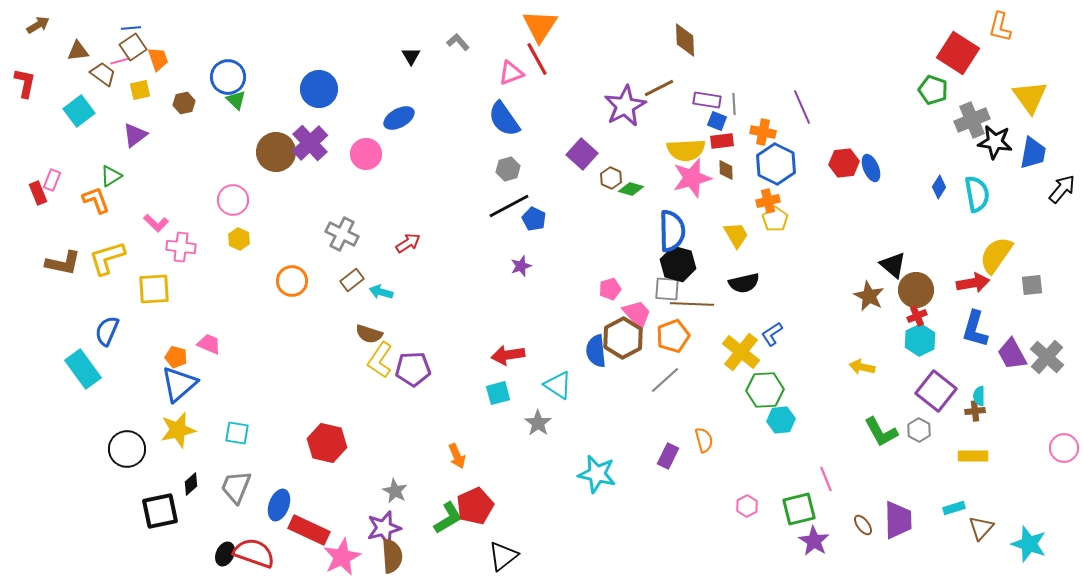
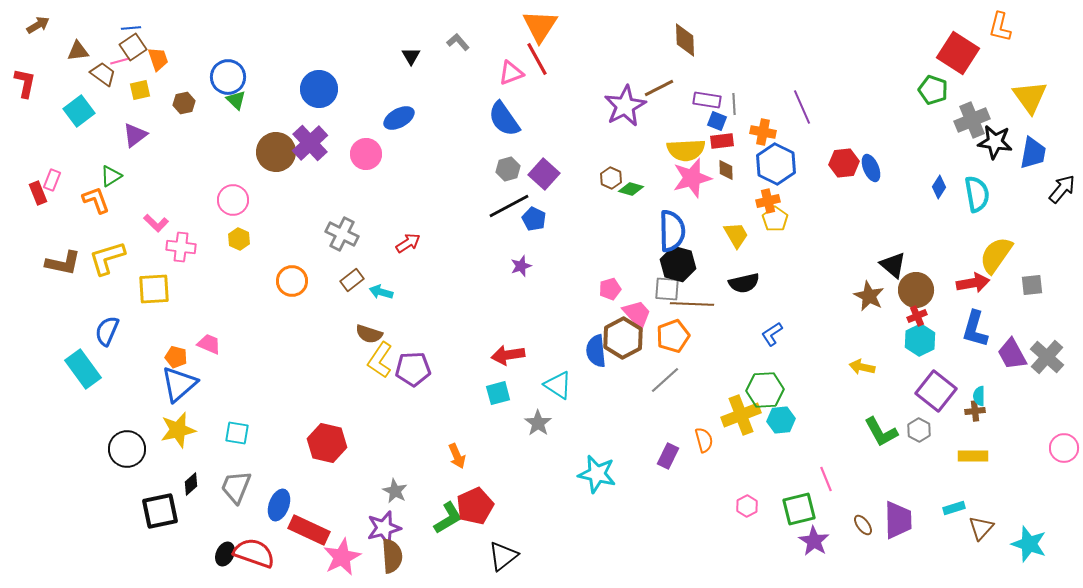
purple square at (582, 154): moved 38 px left, 20 px down
yellow cross at (741, 352): moved 63 px down; rotated 30 degrees clockwise
